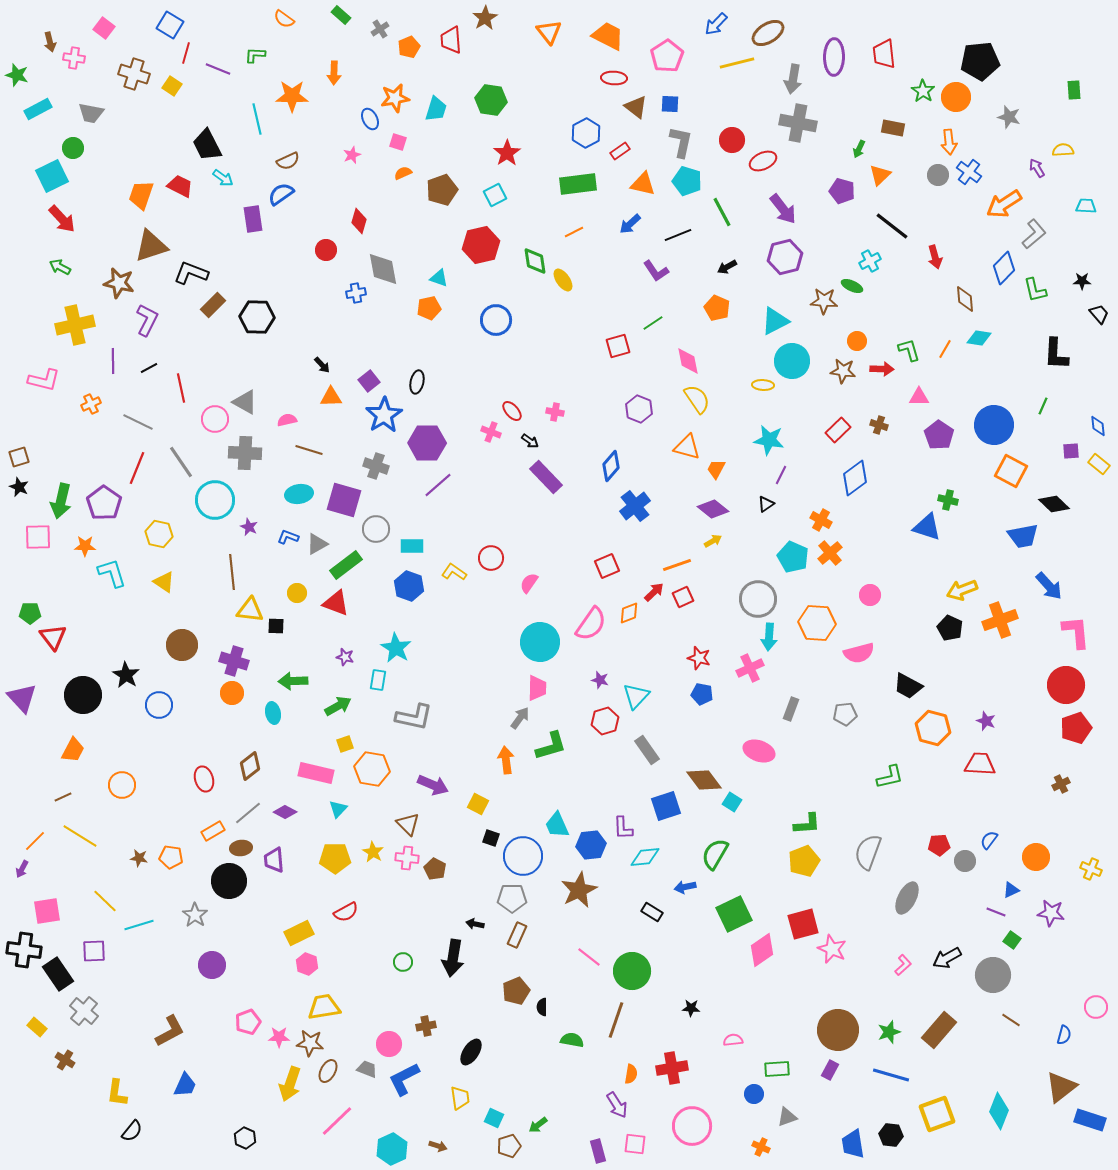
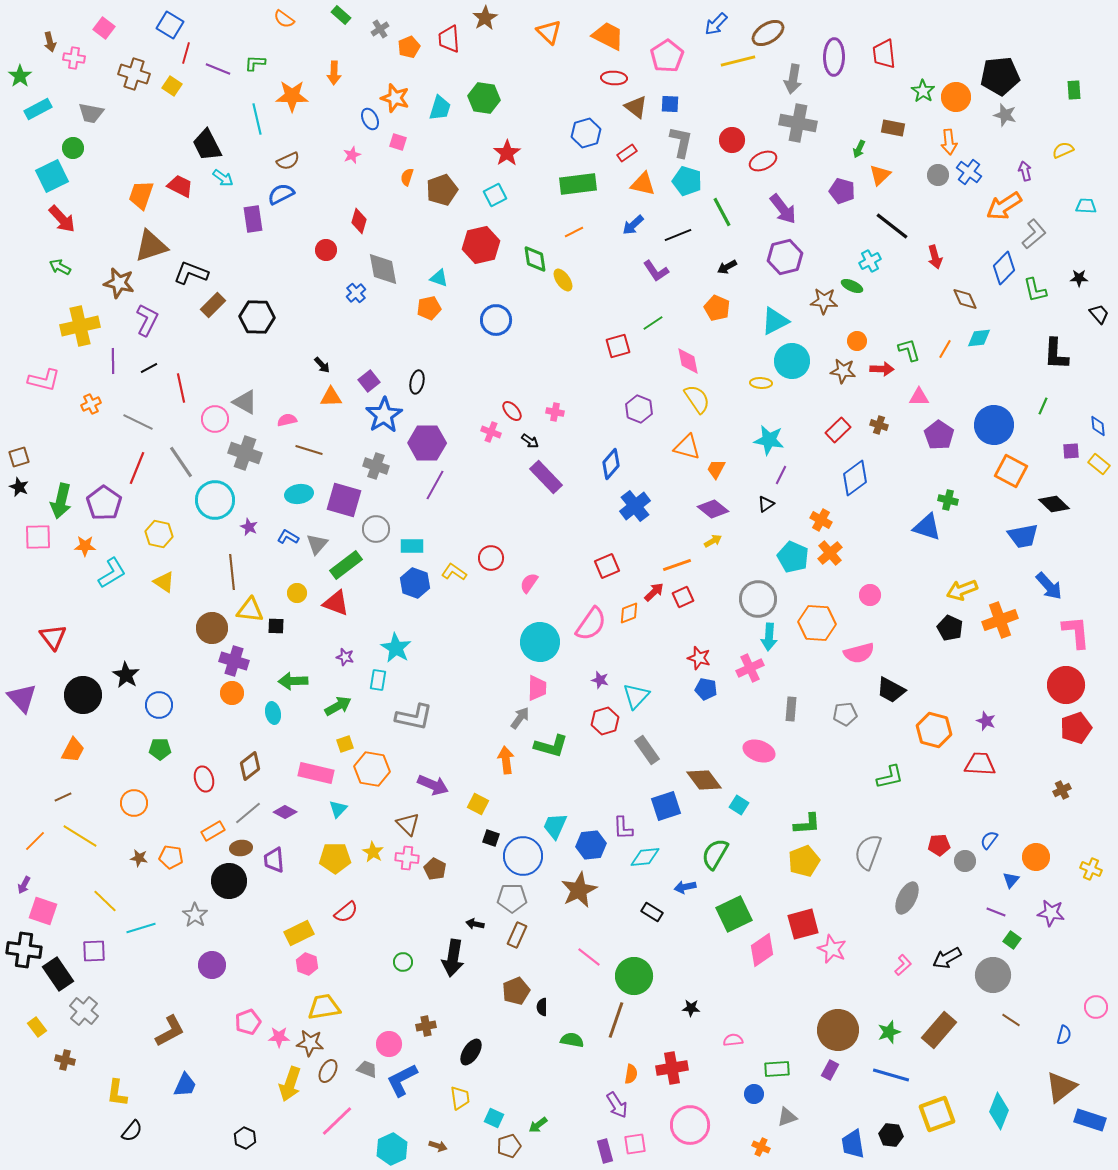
orange triangle at (549, 32): rotated 8 degrees counterclockwise
red trapezoid at (451, 40): moved 2 px left, 1 px up
green L-shape at (255, 55): moved 8 px down
black pentagon at (980, 61): moved 20 px right, 15 px down
yellow line at (737, 63): moved 1 px right, 2 px up
green star at (17, 75): moved 3 px right, 1 px down; rotated 20 degrees clockwise
orange star at (395, 98): rotated 28 degrees clockwise
green hexagon at (491, 100): moved 7 px left, 2 px up
cyan trapezoid at (436, 109): moved 4 px right, 1 px up
gray star at (1009, 117): moved 4 px left, 2 px up
blue hexagon at (586, 133): rotated 12 degrees clockwise
yellow semicircle at (1063, 150): rotated 20 degrees counterclockwise
red rectangle at (620, 151): moved 7 px right, 2 px down
purple arrow at (1037, 168): moved 12 px left, 3 px down; rotated 18 degrees clockwise
orange semicircle at (403, 173): moved 4 px right, 4 px down; rotated 48 degrees counterclockwise
blue semicircle at (281, 194): rotated 8 degrees clockwise
orange arrow at (1004, 204): moved 2 px down
blue arrow at (630, 224): moved 3 px right, 1 px down
green diamond at (535, 261): moved 2 px up
black star at (1082, 281): moved 3 px left, 3 px up
blue cross at (356, 293): rotated 30 degrees counterclockwise
brown diamond at (965, 299): rotated 20 degrees counterclockwise
yellow cross at (75, 325): moved 5 px right, 1 px down
cyan diamond at (979, 338): rotated 15 degrees counterclockwise
yellow ellipse at (763, 385): moved 2 px left, 2 px up
gray cross at (245, 453): rotated 16 degrees clockwise
blue diamond at (611, 466): moved 2 px up
purple line at (438, 485): moved 3 px left; rotated 20 degrees counterclockwise
blue L-shape at (288, 537): rotated 10 degrees clockwise
gray triangle at (317, 544): rotated 20 degrees counterclockwise
cyan L-shape at (112, 573): rotated 76 degrees clockwise
blue hexagon at (409, 586): moved 6 px right, 3 px up
green pentagon at (30, 613): moved 130 px right, 136 px down
brown circle at (182, 645): moved 30 px right, 17 px up
black trapezoid at (908, 686): moved 17 px left, 4 px down
blue pentagon at (702, 694): moved 4 px right, 5 px up
gray rectangle at (791, 709): rotated 15 degrees counterclockwise
orange hexagon at (933, 728): moved 1 px right, 2 px down
green L-shape at (551, 746): rotated 32 degrees clockwise
brown cross at (1061, 784): moved 1 px right, 6 px down
orange circle at (122, 785): moved 12 px right, 18 px down
cyan square at (732, 802): moved 7 px right, 3 px down
cyan trapezoid at (557, 825): moved 2 px left, 1 px down; rotated 48 degrees clockwise
purple arrow at (22, 869): moved 2 px right, 16 px down
blue triangle at (1011, 890): moved 10 px up; rotated 24 degrees counterclockwise
pink square at (47, 911): moved 4 px left; rotated 28 degrees clockwise
red semicircle at (346, 912): rotated 10 degrees counterclockwise
cyan line at (139, 925): moved 2 px right, 3 px down
green circle at (632, 971): moved 2 px right, 5 px down
yellow rectangle at (37, 1027): rotated 12 degrees clockwise
brown cross at (65, 1060): rotated 18 degrees counterclockwise
blue L-shape at (404, 1079): moved 2 px left, 1 px down
pink circle at (692, 1126): moved 2 px left, 1 px up
pink square at (635, 1144): rotated 15 degrees counterclockwise
purple rectangle at (598, 1151): moved 7 px right
